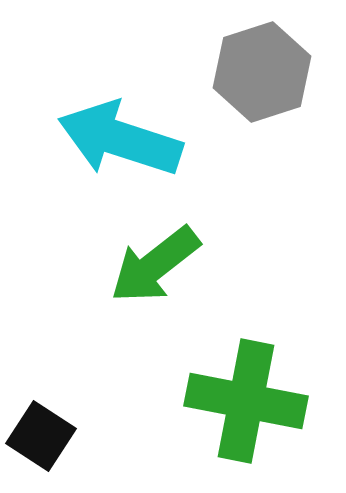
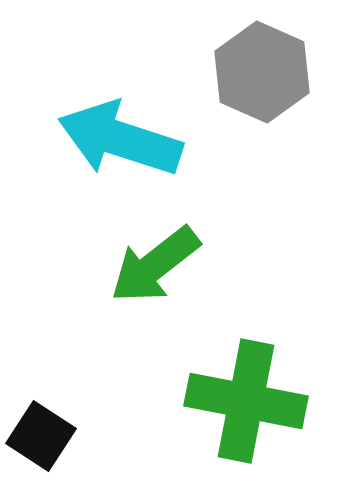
gray hexagon: rotated 18 degrees counterclockwise
